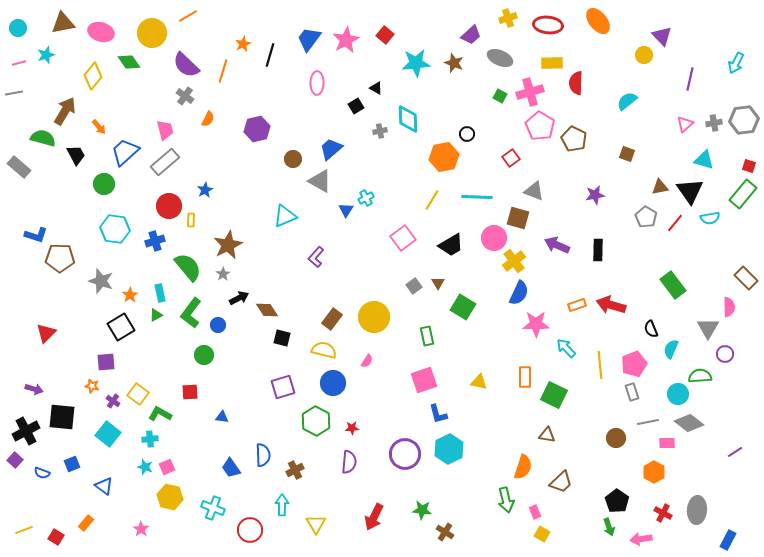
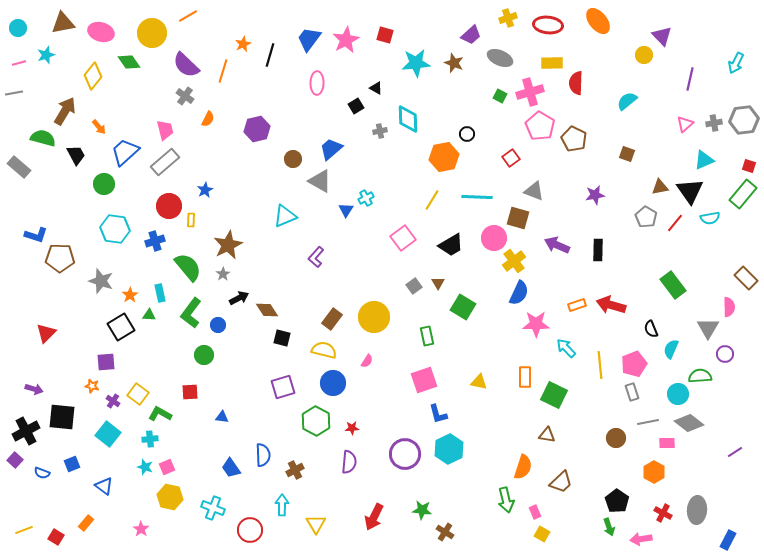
red square at (385, 35): rotated 24 degrees counterclockwise
cyan triangle at (704, 160): rotated 40 degrees counterclockwise
green triangle at (156, 315): moved 7 px left; rotated 32 degrees clockwise
